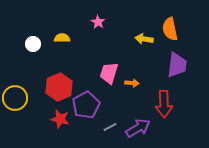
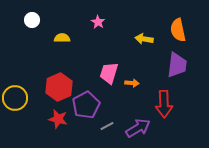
orange semicircle: moved 8 px right, 1 px down
white circle: moved 1 px left, 24 px up
red star: moved 2 px left
gray line: moved 3 px left, 1 px up
